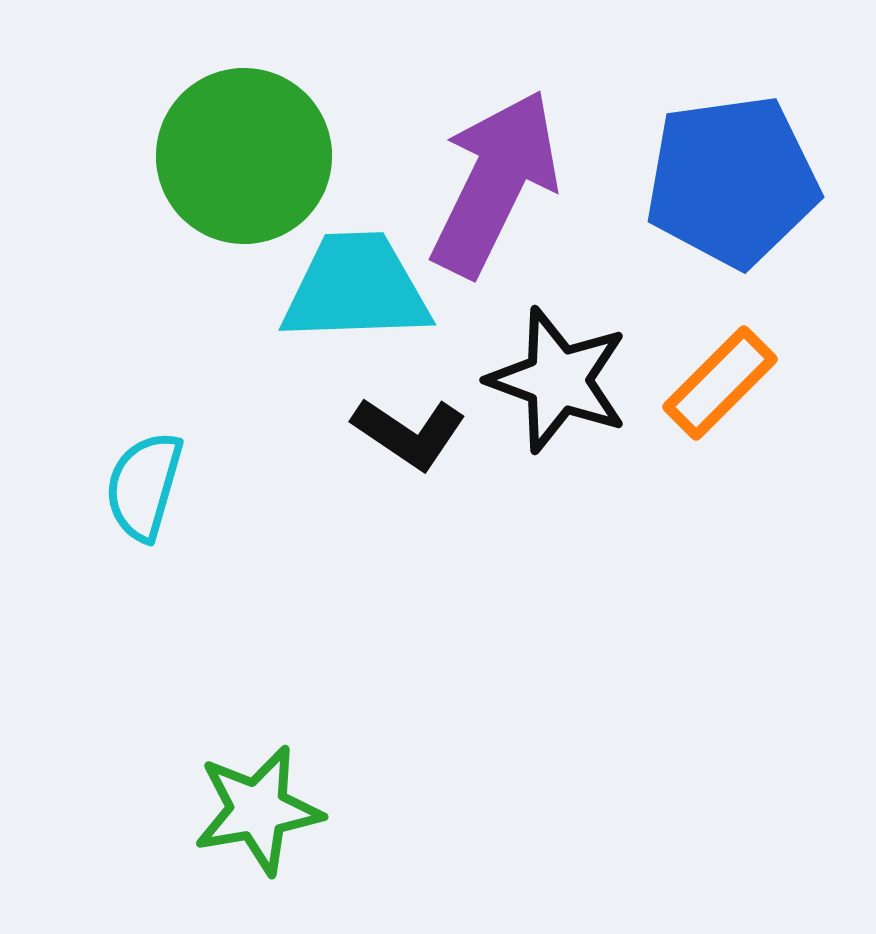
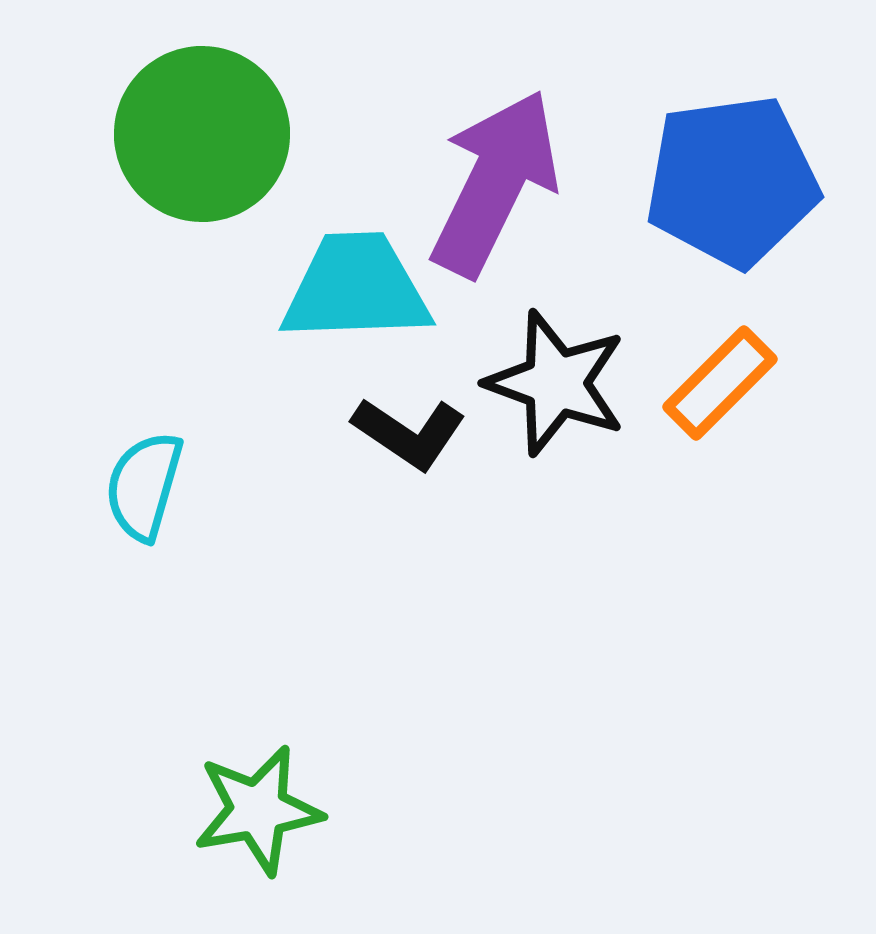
green circle: moved 42 px left, 22 px up
black star: moved 2 px left, 3 px down
